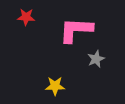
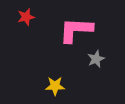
red star: rotated 18 degrees counterclockwise
